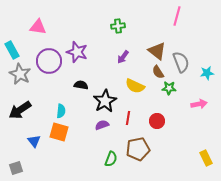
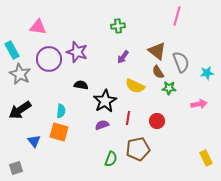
purple circle: moved 2 px up
